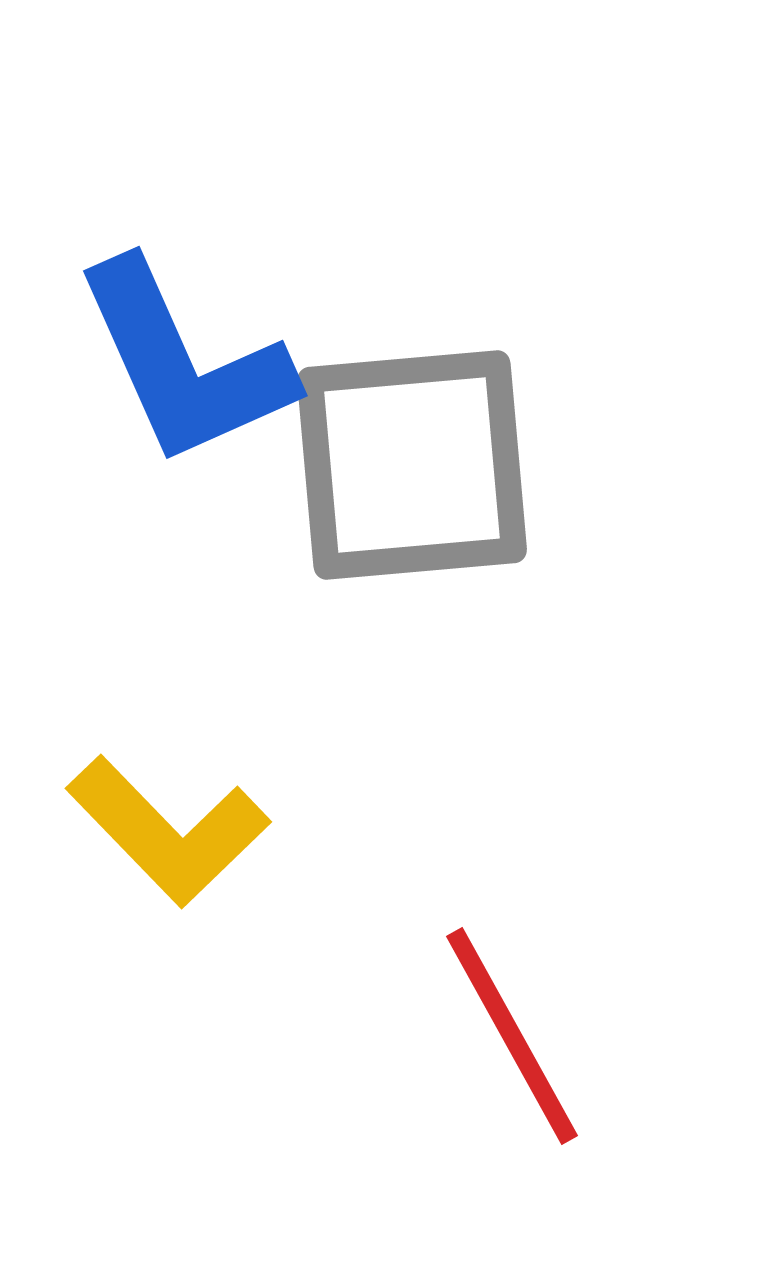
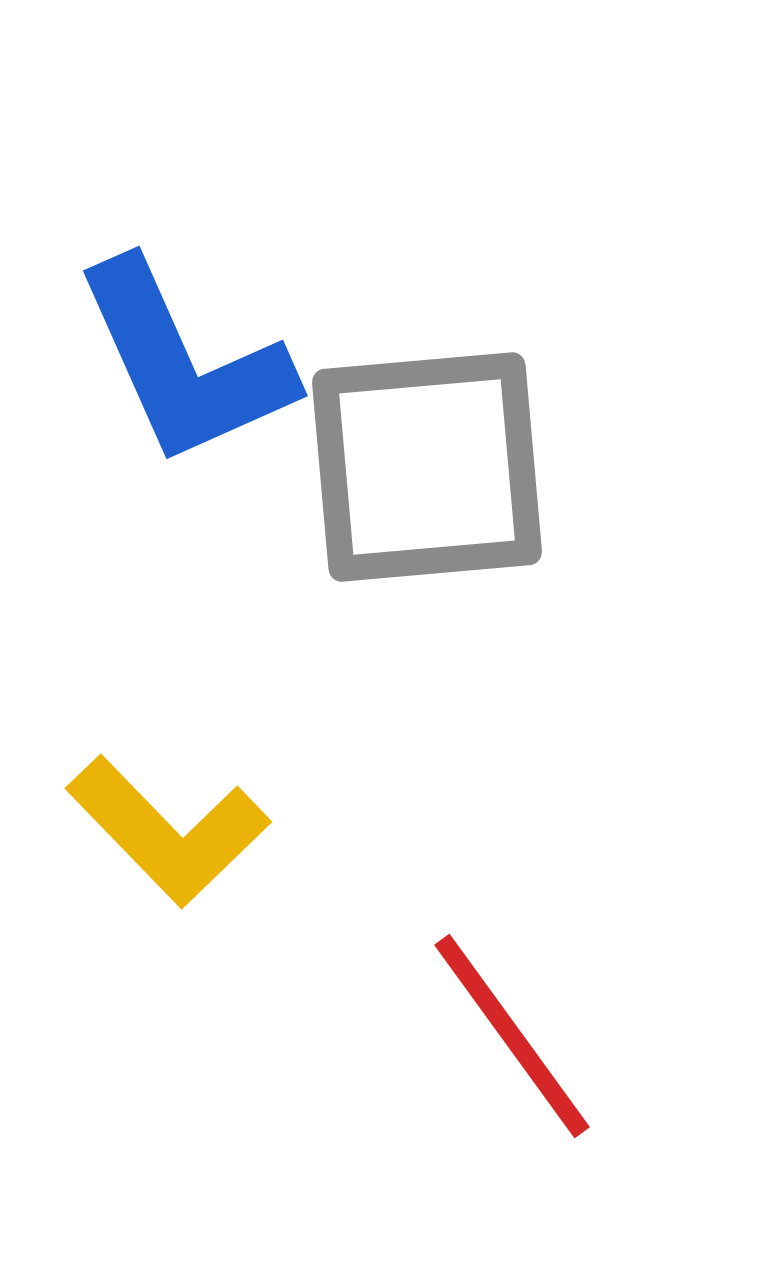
gray square: moved 15 px right, 2 px down
red line: rotated 7 degrees counterclockwise
